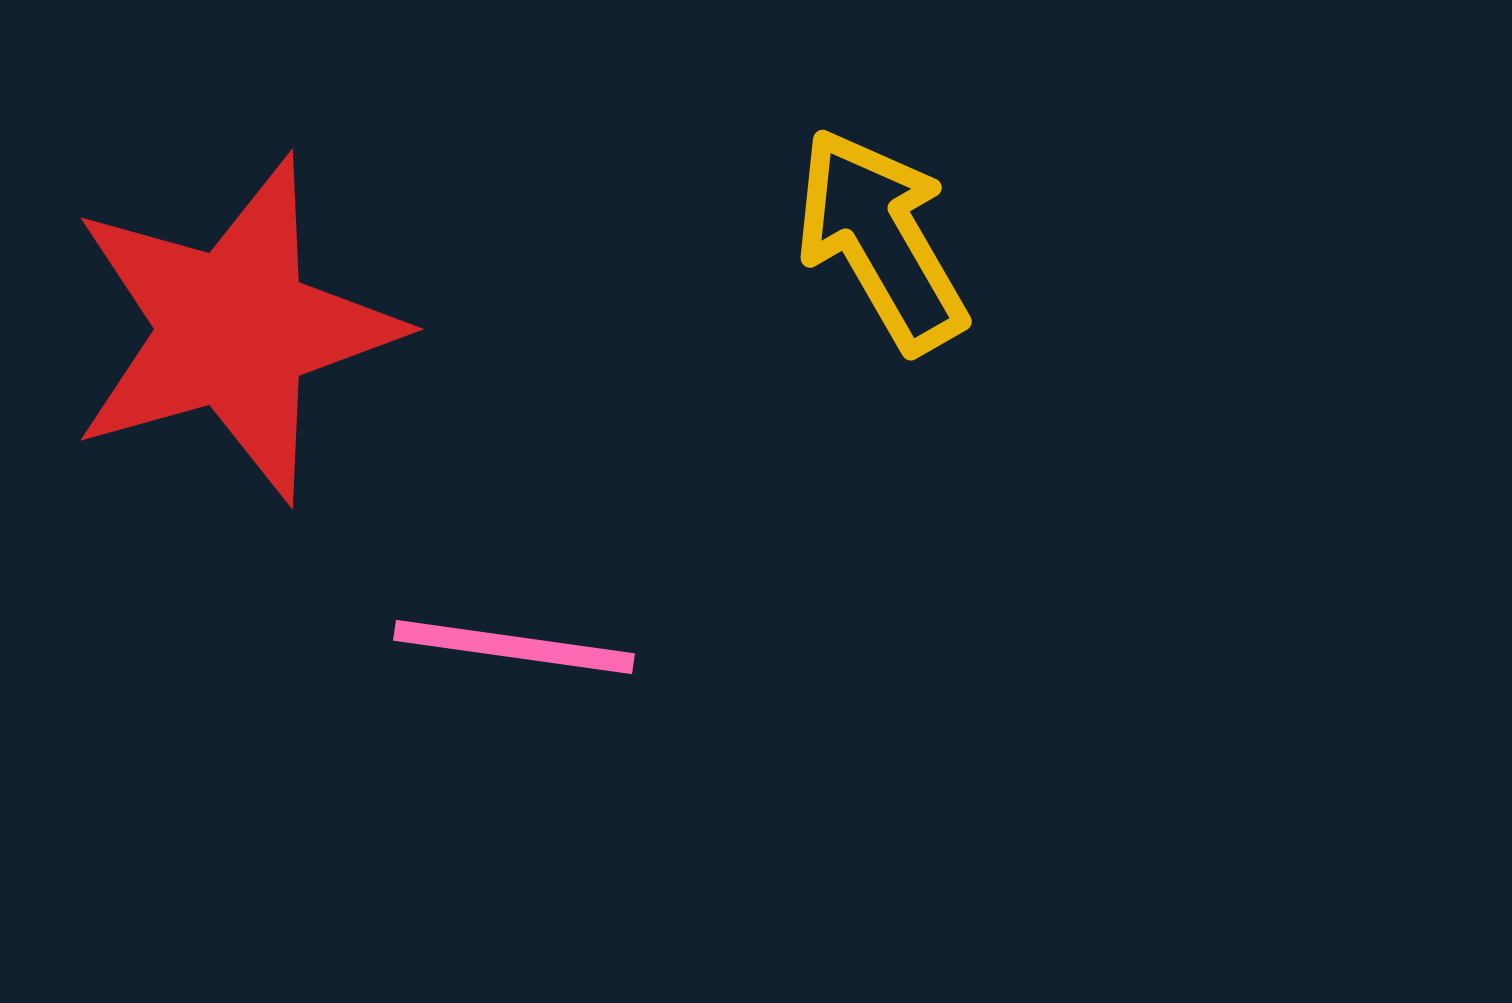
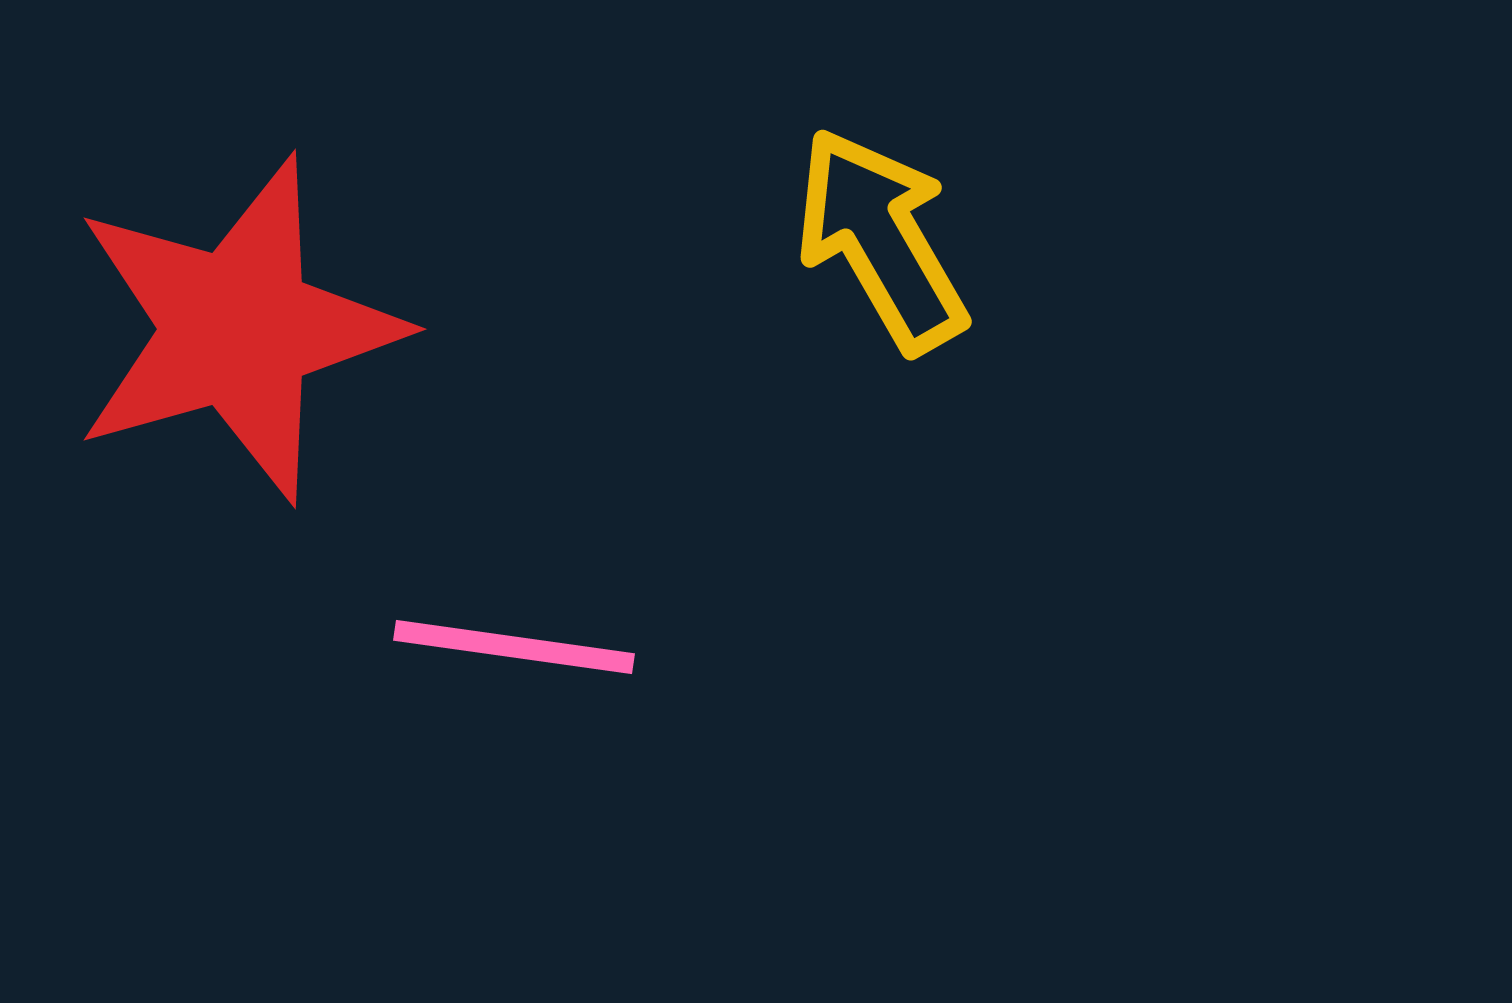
red star: moved 3 px right
